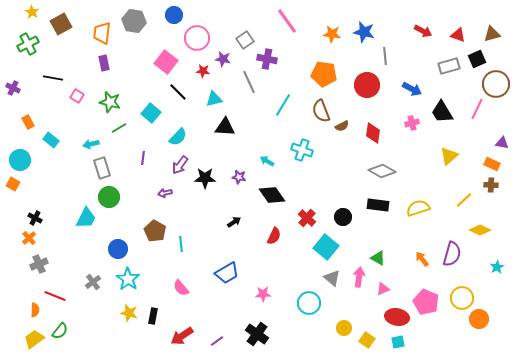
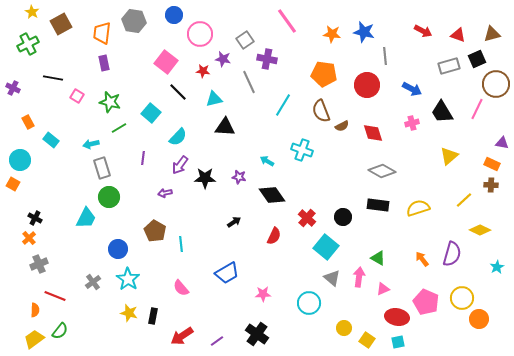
pink circle at (197, 38): moved 3 px right, 4 px up
red diamond at (373, 133): rotated 25 degrees counterclockwise
